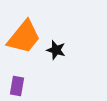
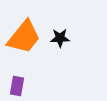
black star: moved 4 px right, 12 px up; rotated 18 degrees counterclockwise
